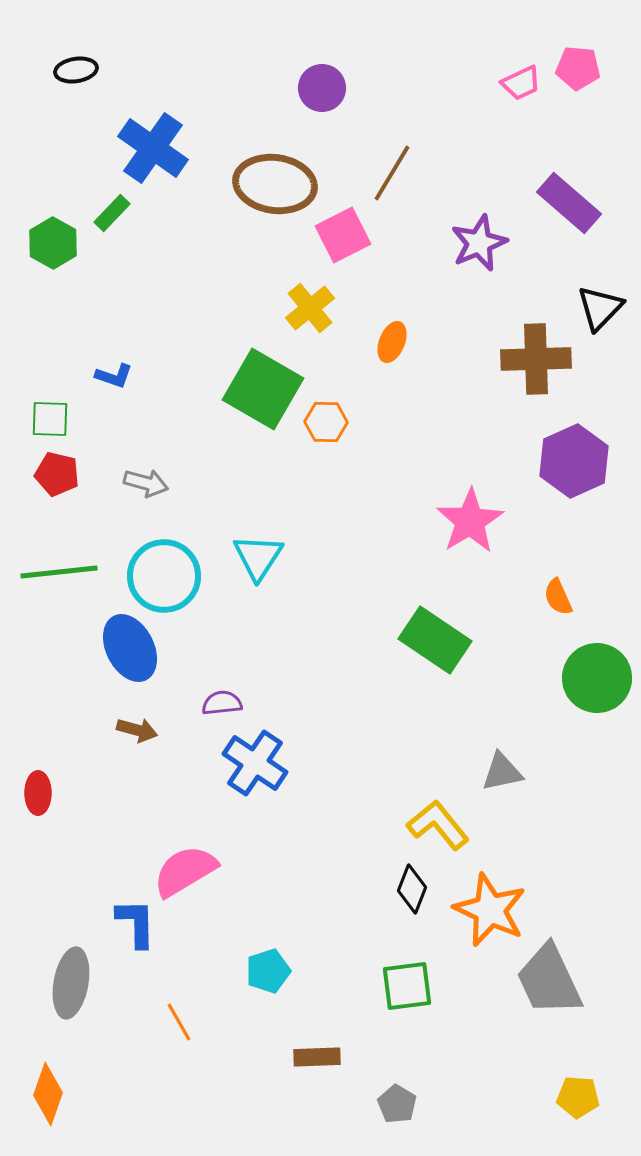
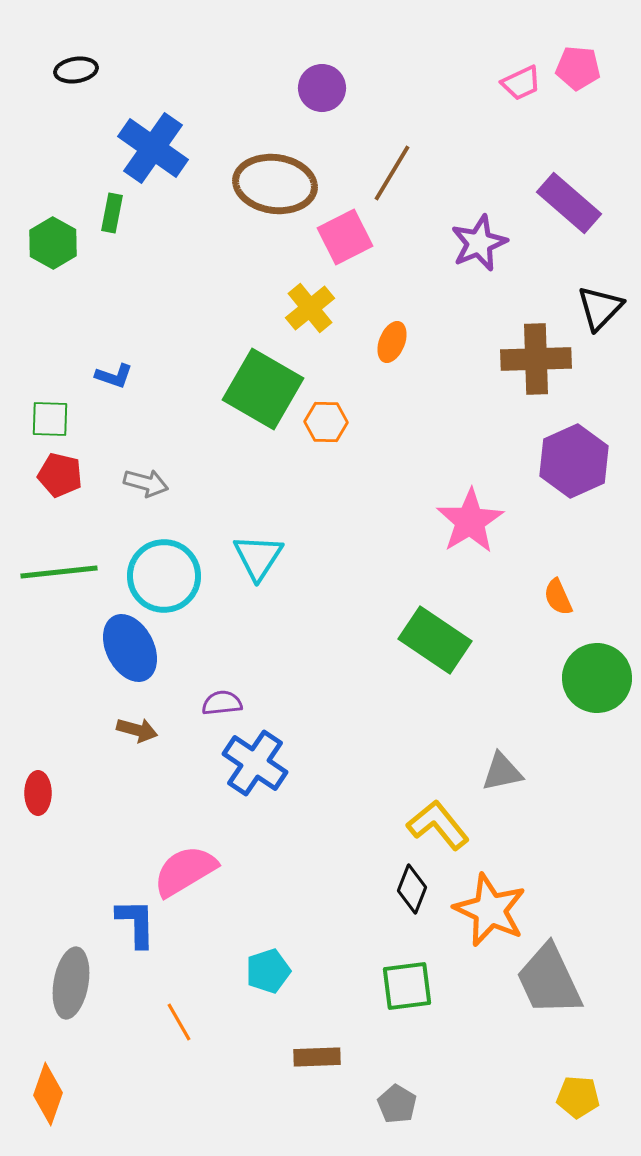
green rectangle at (112, 213): rotated 33 degrees counterclockwise
pink square at (343, 235): moved 2 px right, 2 px down
red pentagon at (57, 474): moved 3 px right, 1 px down
